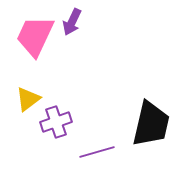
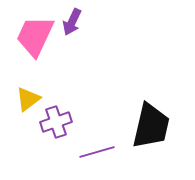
black trapezoid: moved 2 px down
